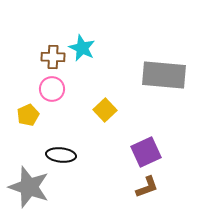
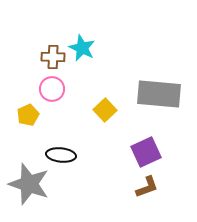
gray rectangle: moved 5 px left, 19 px down
gray star: moved 3 px up
